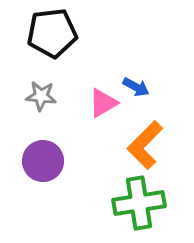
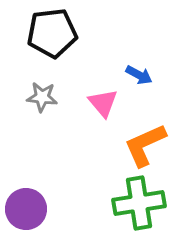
blue arrow: moved 3 px right, 12 px up
gray star: moved 1 px right, 1 px down
pink triangle: rotated 40 degrees counterclockwise
orange L-shape: rotated 21 degrees clockwise
purple circle: moved 17 px left, 48 px down
